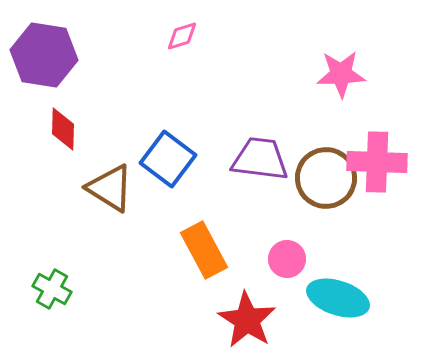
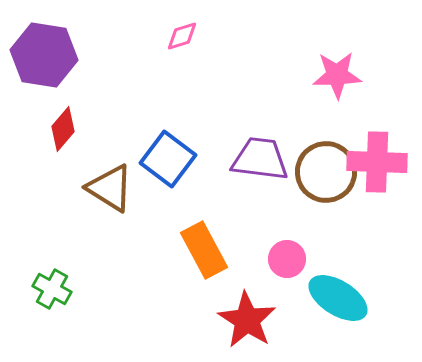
pink star: moved 4 px left, 1 px down
red diamond: rotated 39 degrees clockwise
brown circle: moved 6 px up
cyan ellipse: rotated 14 degrees clockwise
